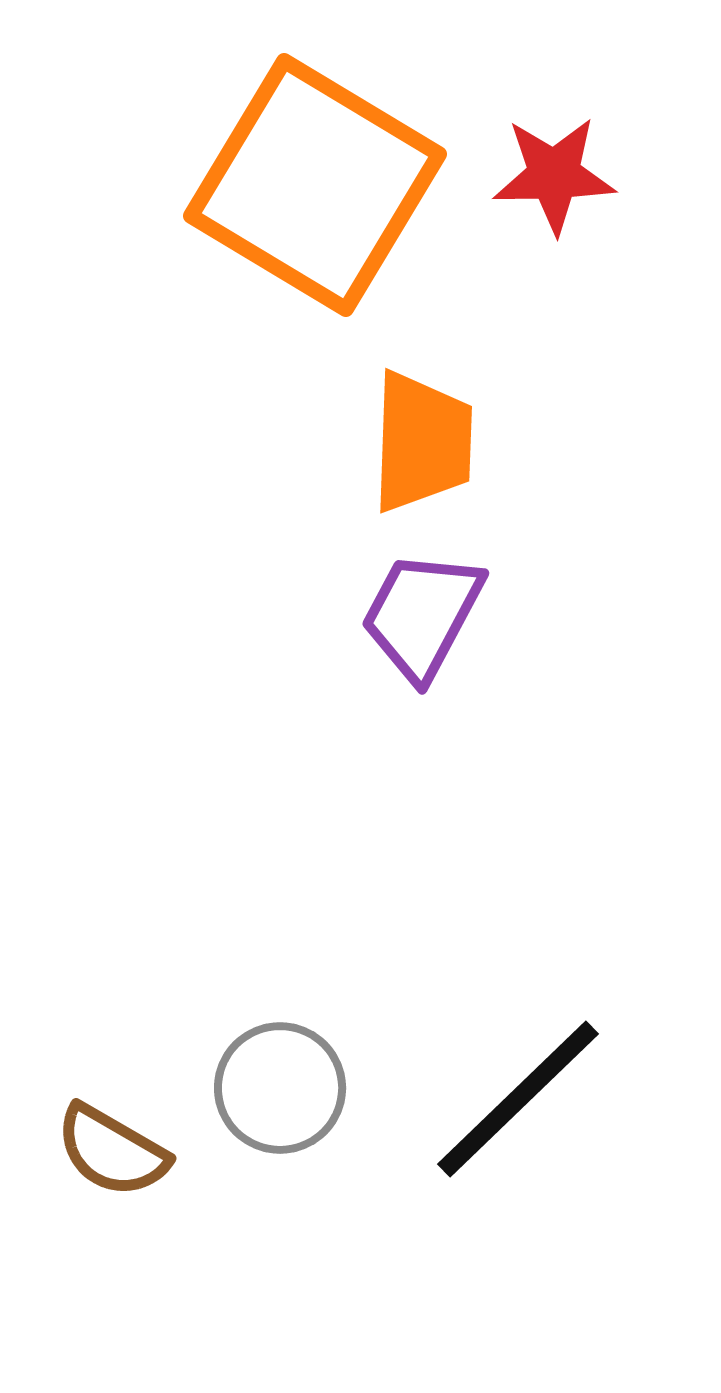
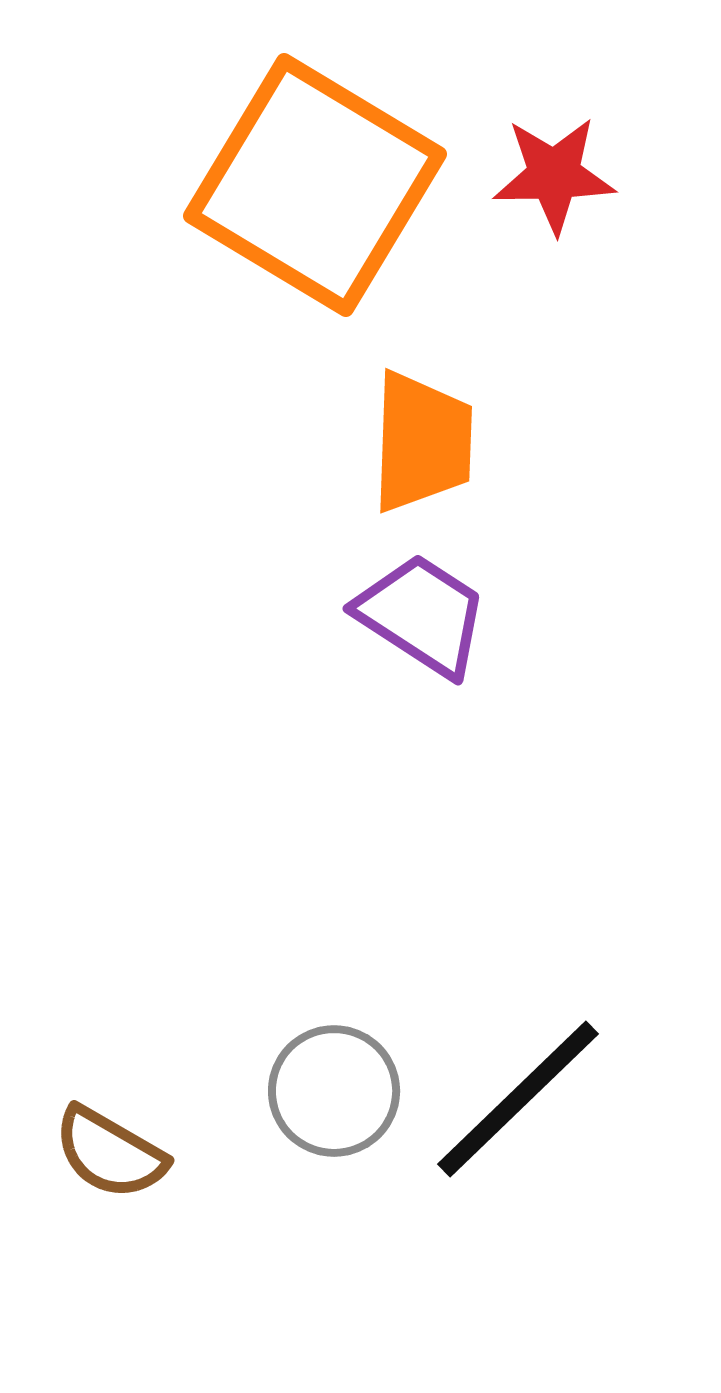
purple trapezoid: rotated 95 degrees clockwise
gray circle: moved 54 px right, 3 px down
brown semicircle: moved 2 px left, 2 px down
